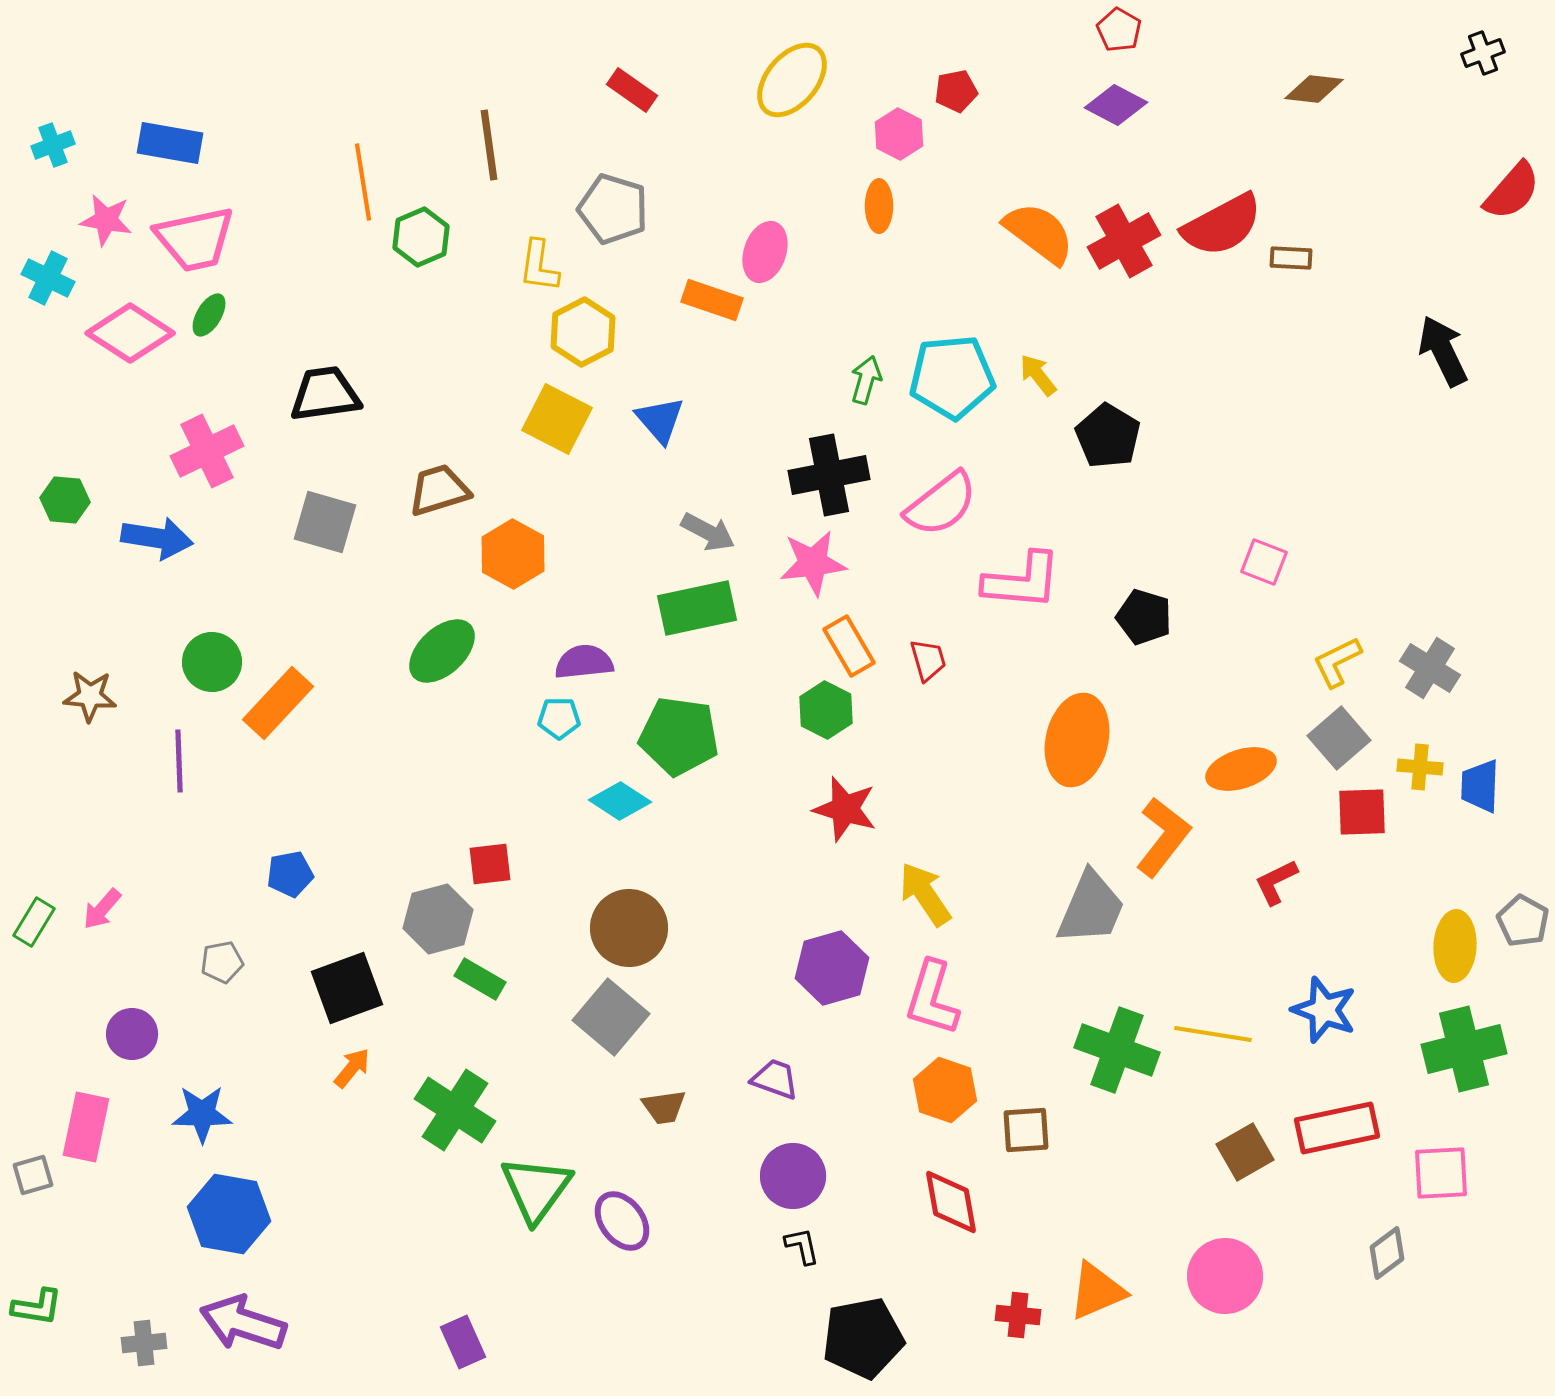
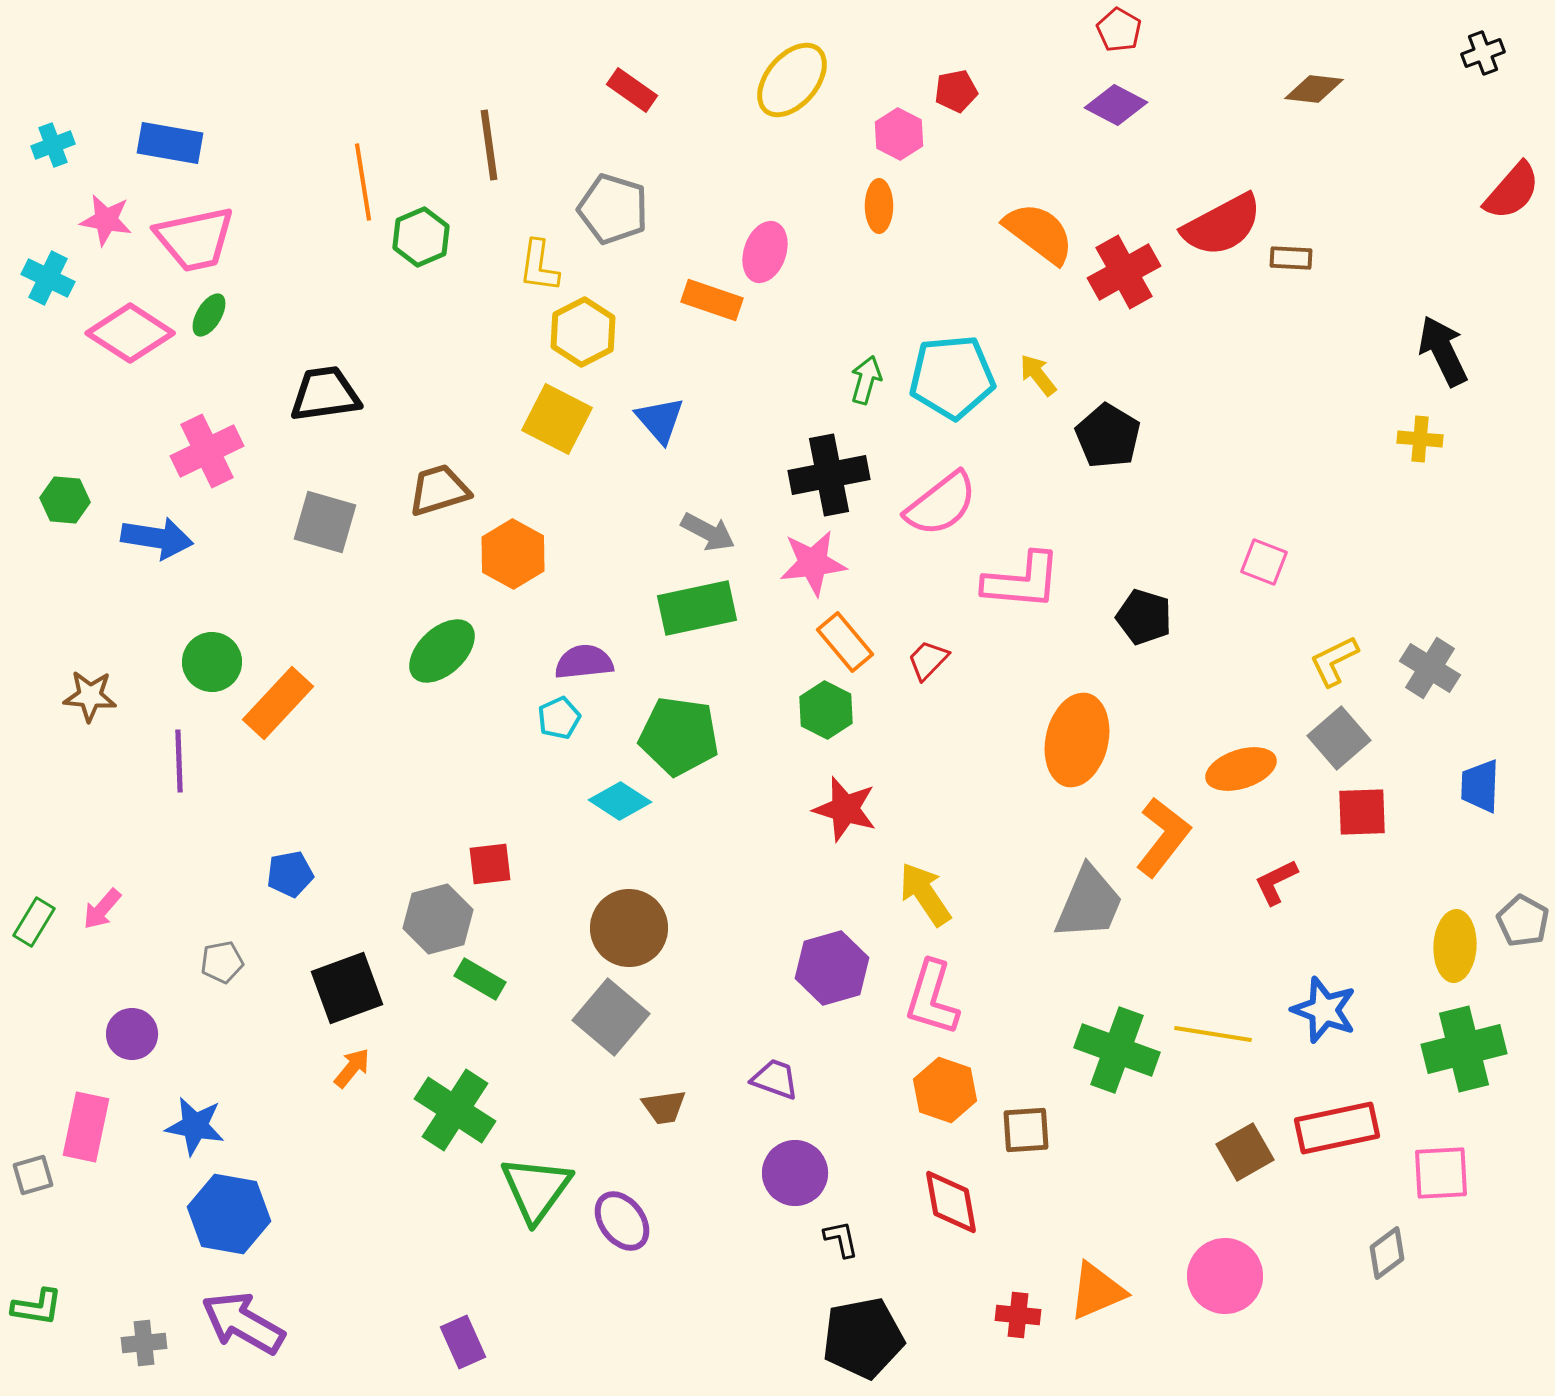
red cross at (1124, 241): moved 31 px down
orange rectangle at (849, 646): moved 4 px left, 4 px up; rotated 10 degrees counterclockwise
red trapezoid at (928, 660): rotated 120 degrees counterclockwise
yellow L-shape at (1337, 662): moved 3 px left, 1 px up
cyan pentagon at (559, 718): rotated 24 degrees counterclockwise
yellow cross at (1420, 767): moved 328 px up
gray trapezoid at (1091, 908): moved 2 px left, 5 px up
blue star at (202, 1114): moved 7 px left, 12 px down; rotated 10 degrees clockwise
purple circle at (793, 1176): moved 2 px right, 3 px up
black L-shape at (802, 1246): moved 39 px right, 7 px up
purple arrow at (243, 1323): rotated 12 degrees clockwise
